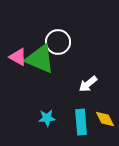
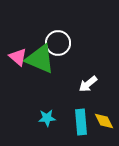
white circle: moved 1 px down
pink triangle: rotated 12 degrees clockwise
yellow diamond: moved 1 px left, 2 px down
